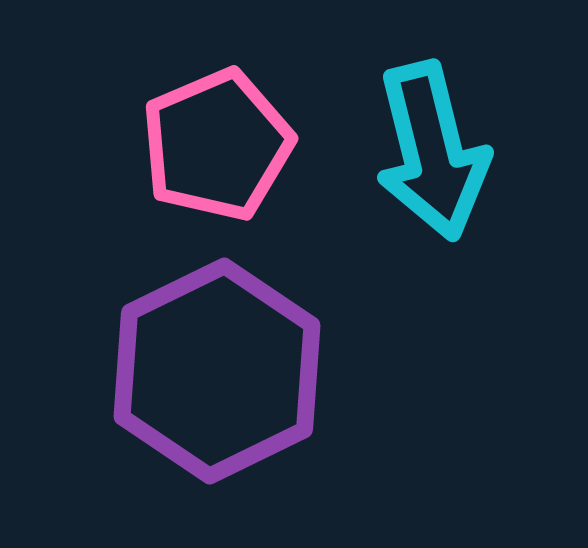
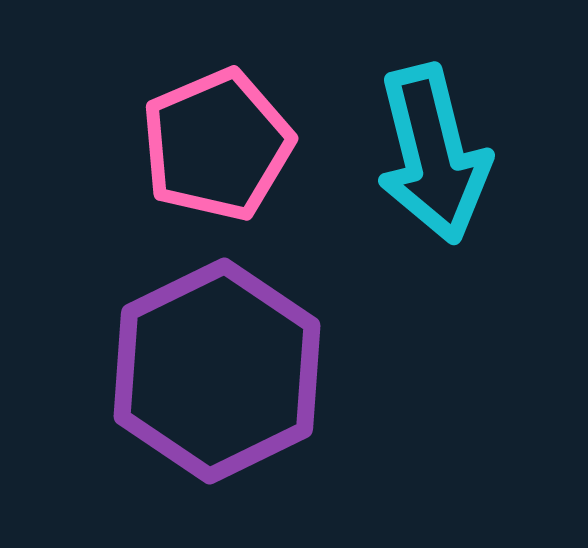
cyan arrow: moved 1 px right, 3 px down
